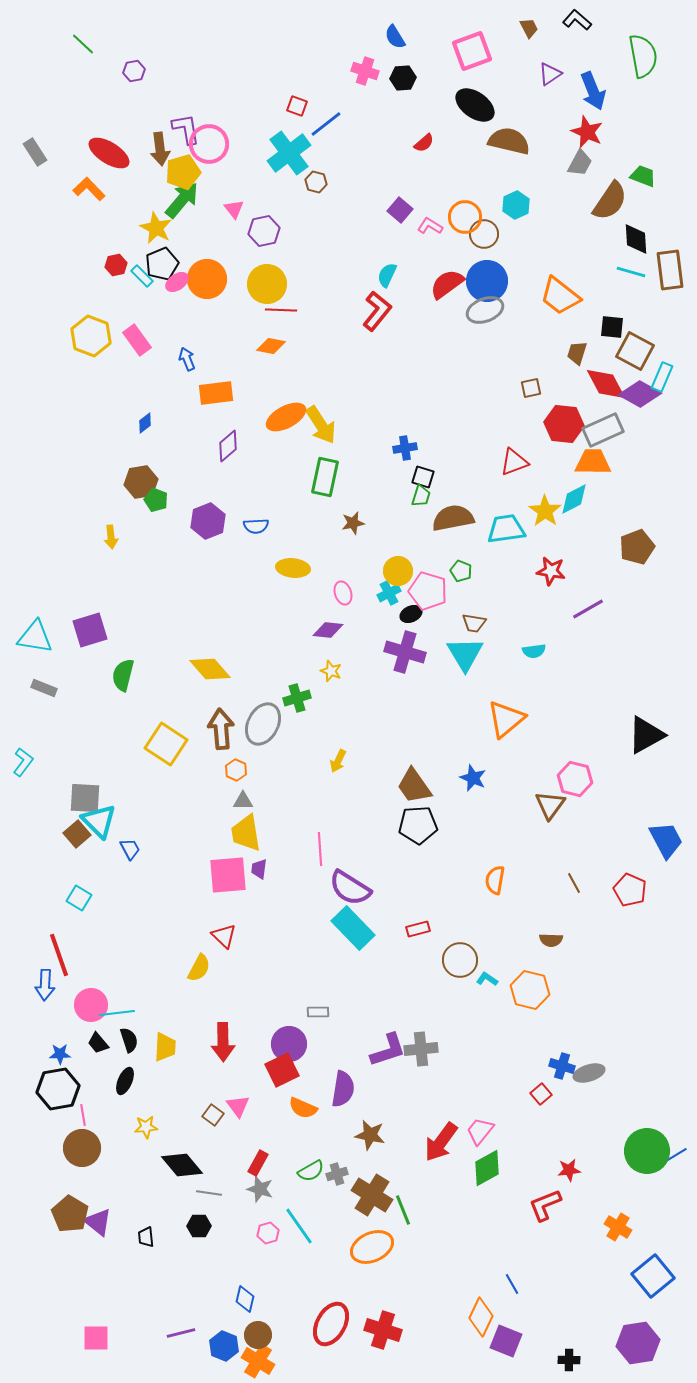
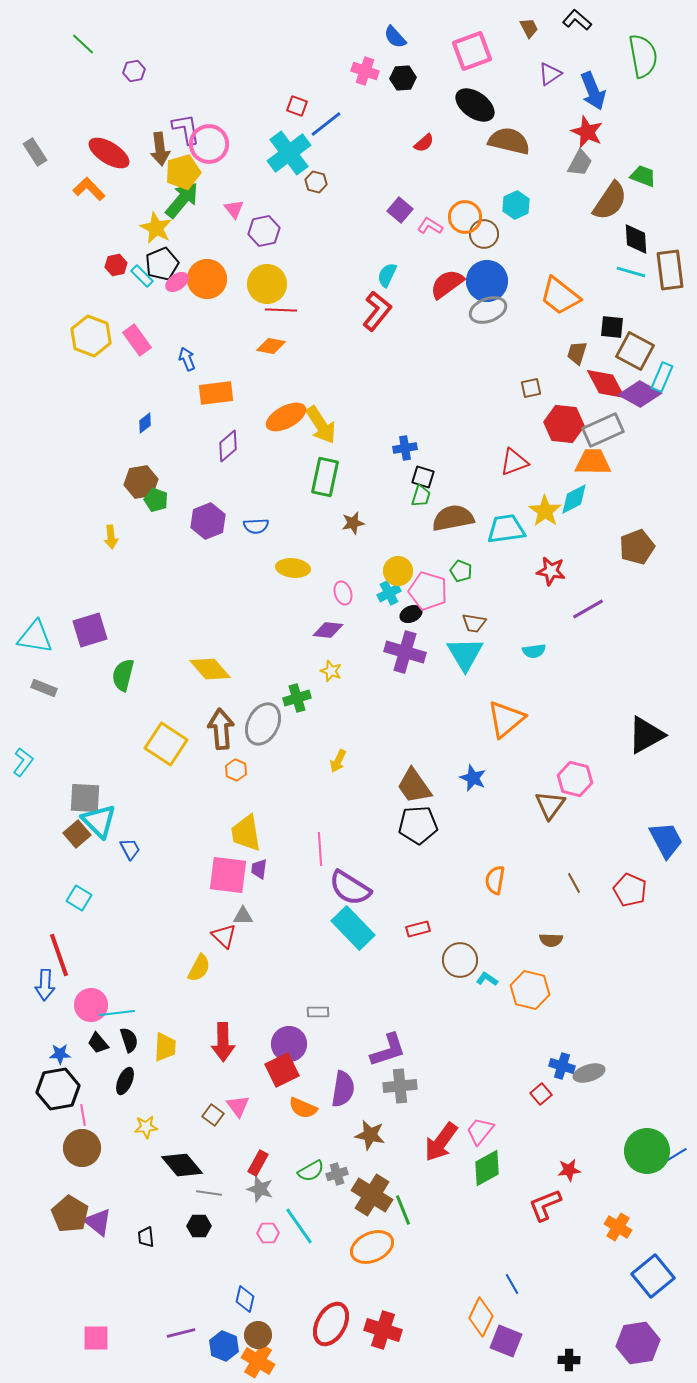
blue semicircle at (395, 37): rotated 10 degrees counterclockwise
gray ellipse at (485, 310): moved 3 px right
gray triangle at (243, 801): moved 115 px down
pink square at (228, 875): rotated 12 degrees clockwise
gray cross at (421, 1049): moved 21 px left, 37 px down
pink hexagon at (268, 1233): rotated 15 degrees clockwise
